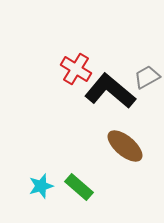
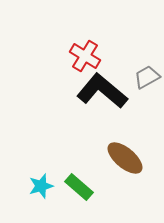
red cross: moved 9 px right, 13 px up
black L-shape: moved 8 px left
brown ellipse: moved 12 px down
